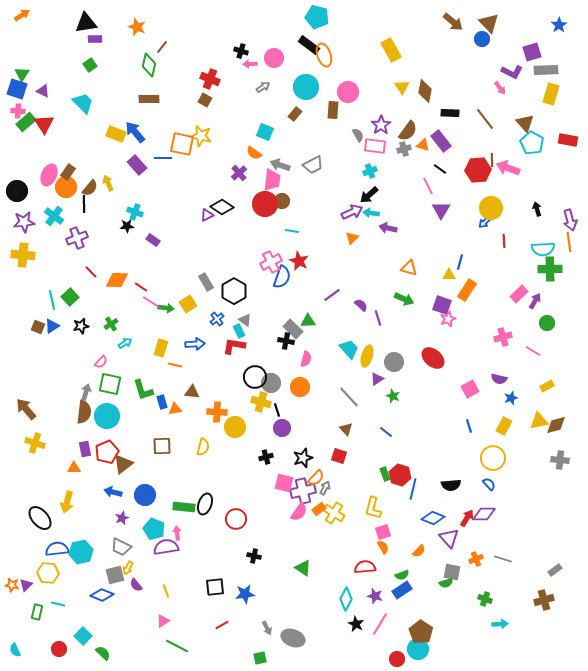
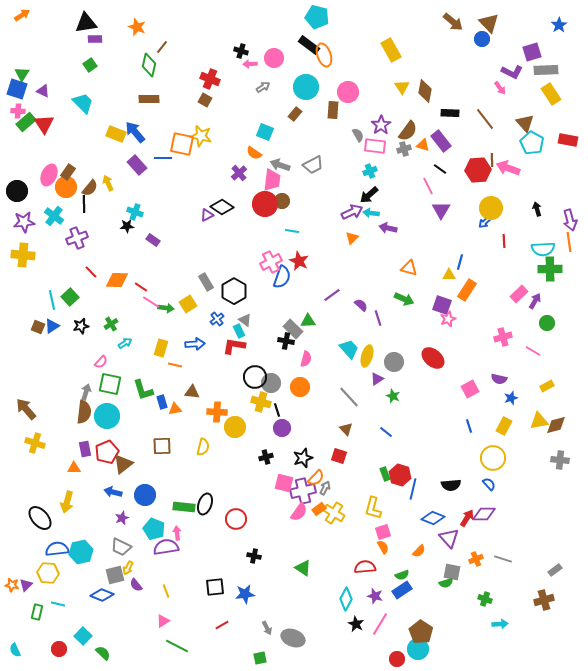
yellow rectangle at (551, 94): rotated 50 degrees counterclockwise
